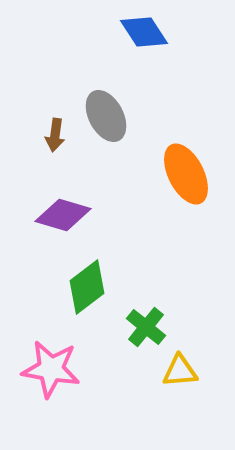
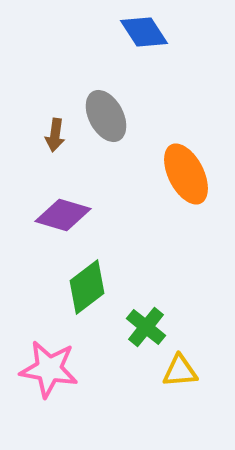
pink star: moved 2 px left
